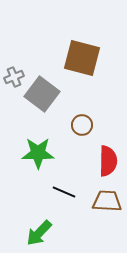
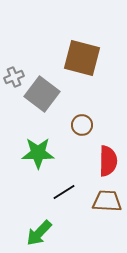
black line: rotated 55 degrees counterclockwise
